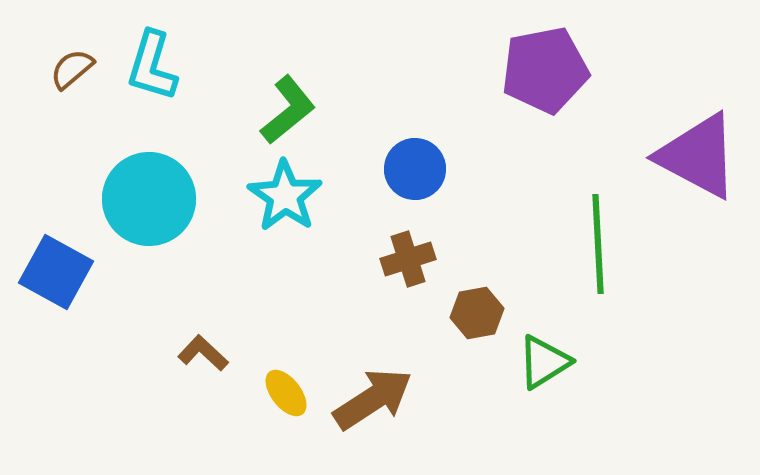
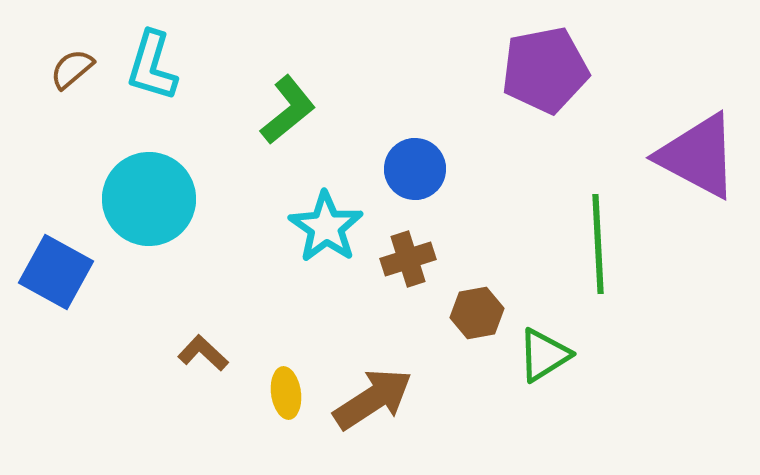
cyan star: moved 41 px right, 31 px down
green triangle: moved 7 px up
yellow ellipse: rotated 30 degrees clockwise
